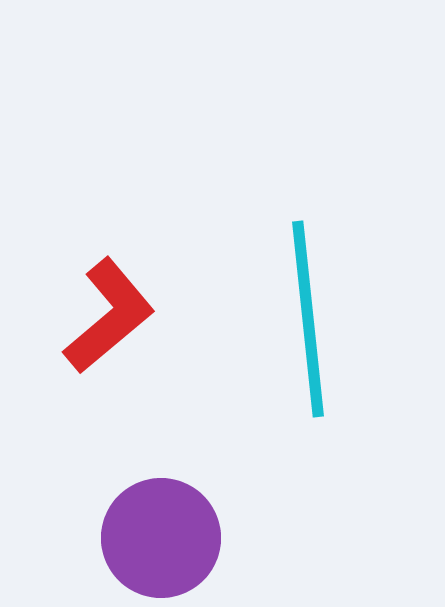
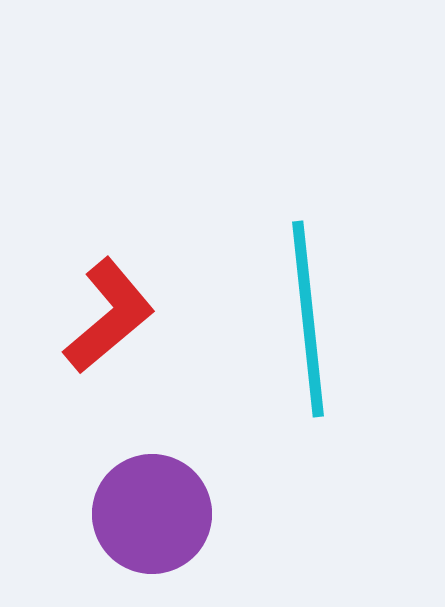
purple circle: moved 9 px left, 24 px up
